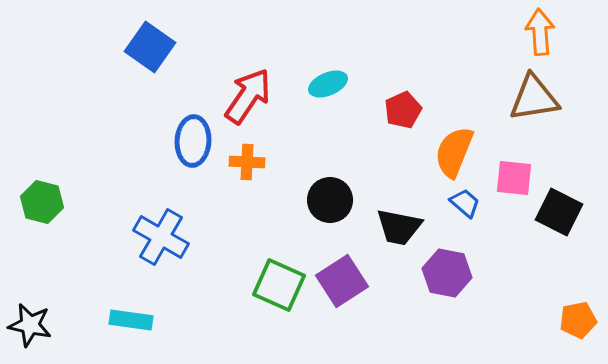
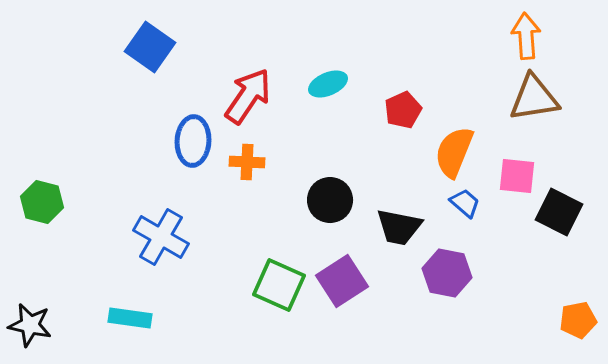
orange arrow: moved 14 px left, 4 px down
pink square: moved 3 px right, 2 px up
cyan rectangle: moved 1 px left, 2 px up
